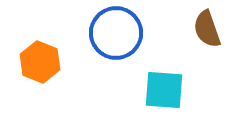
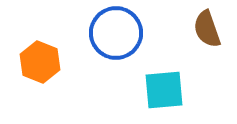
cyan square: rotated 9 degrees counterclockwise
